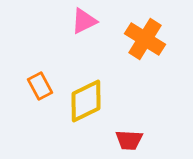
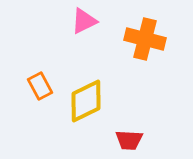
orange cross: rotated 18 degrees counterclockwise
